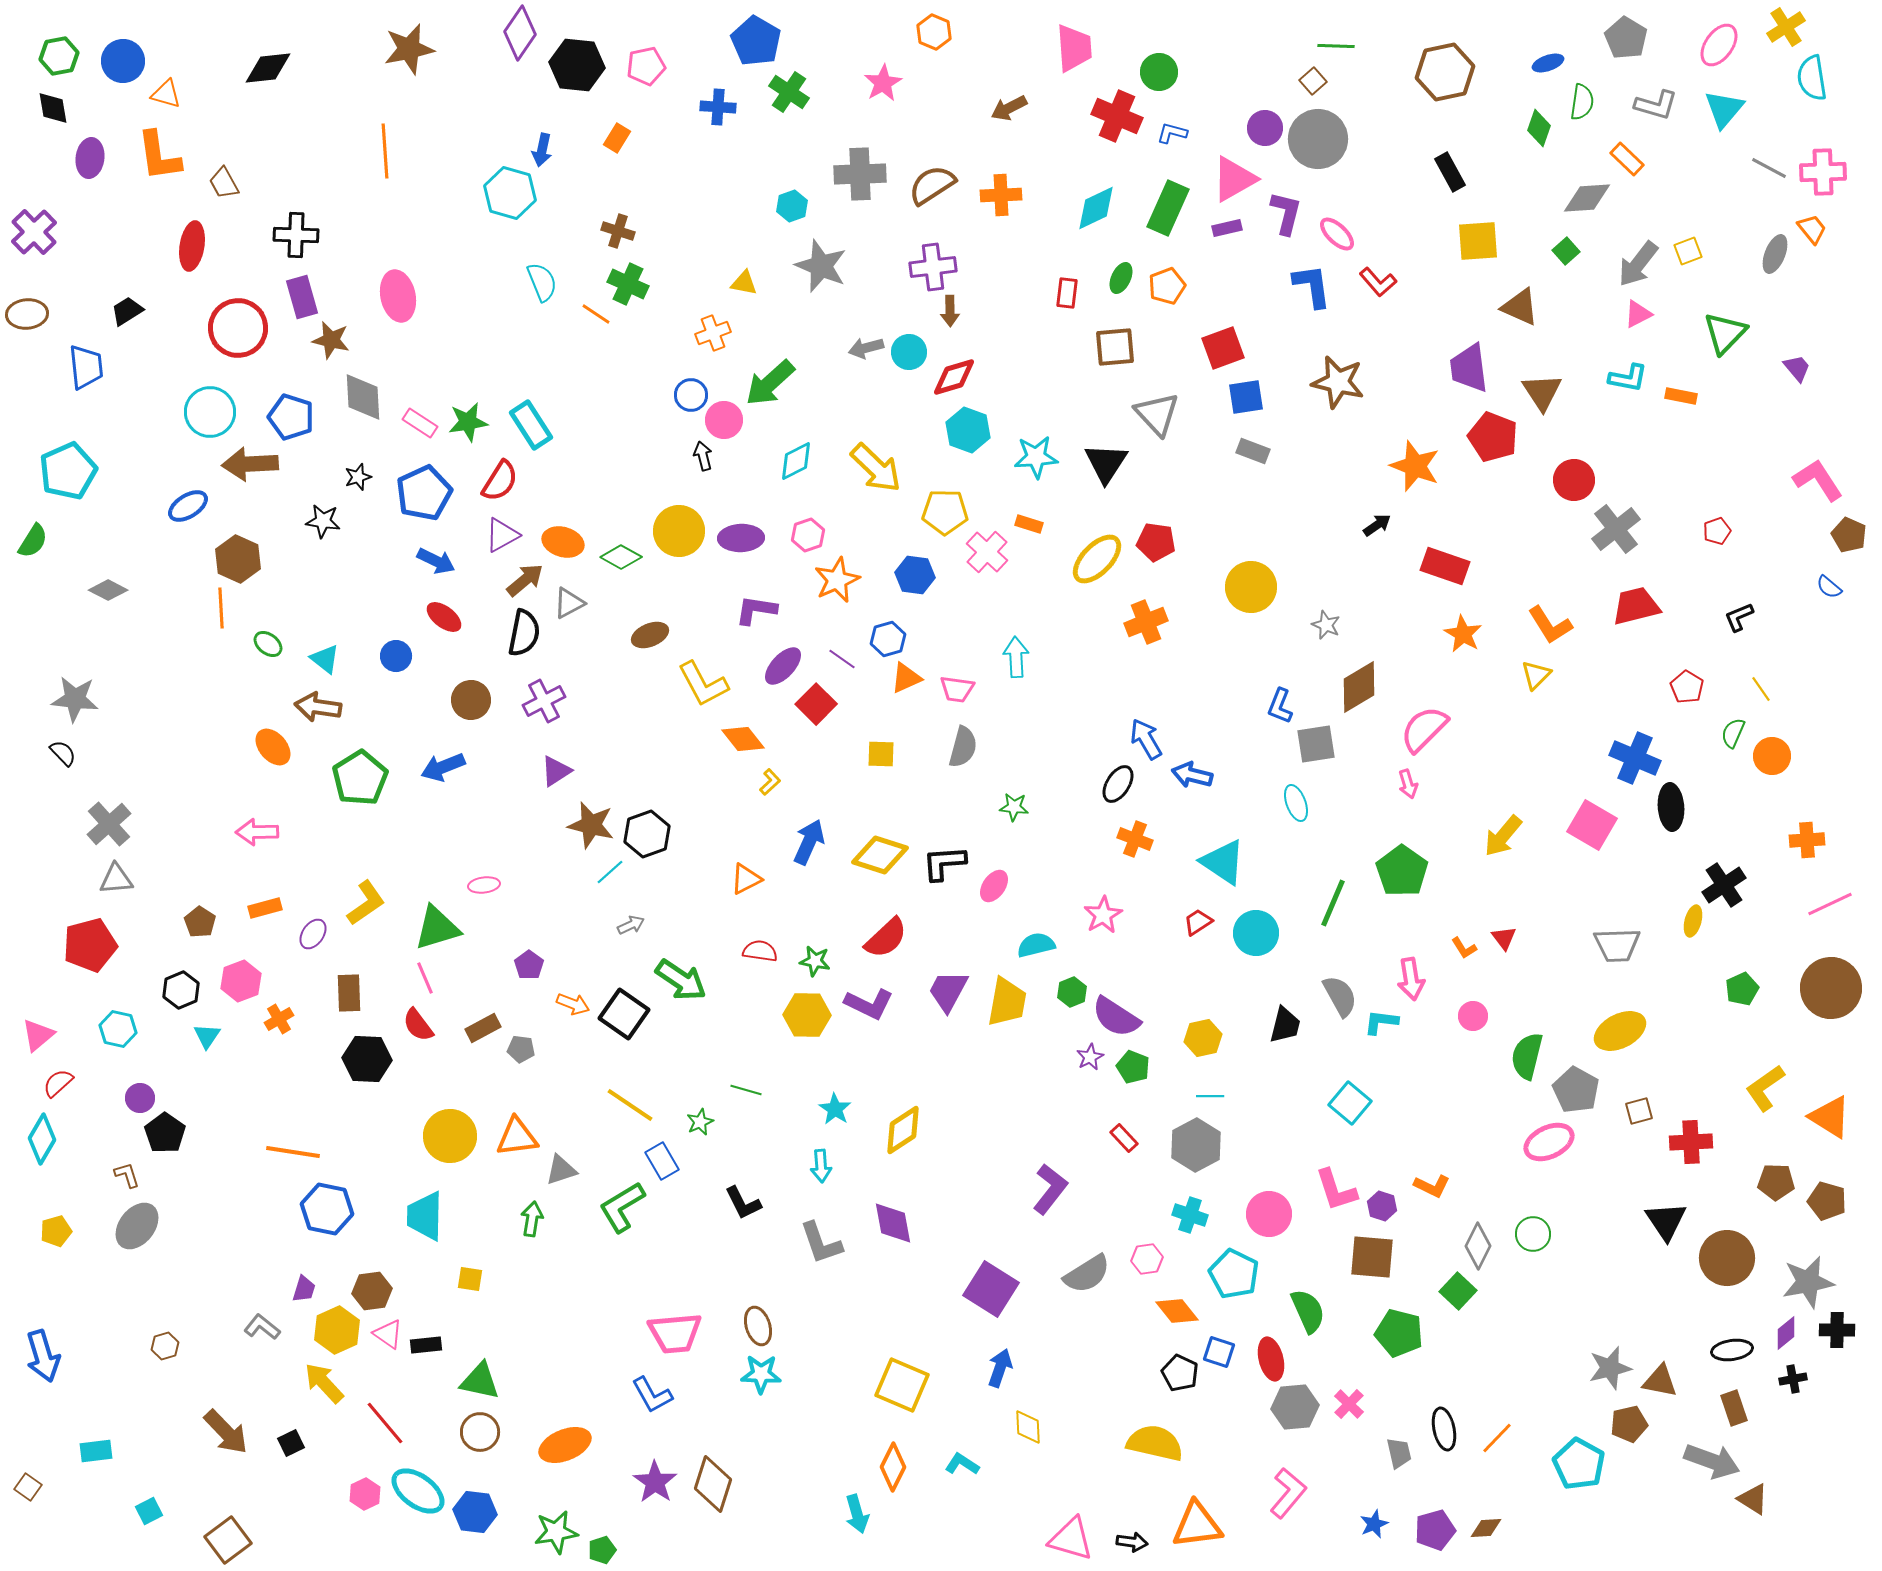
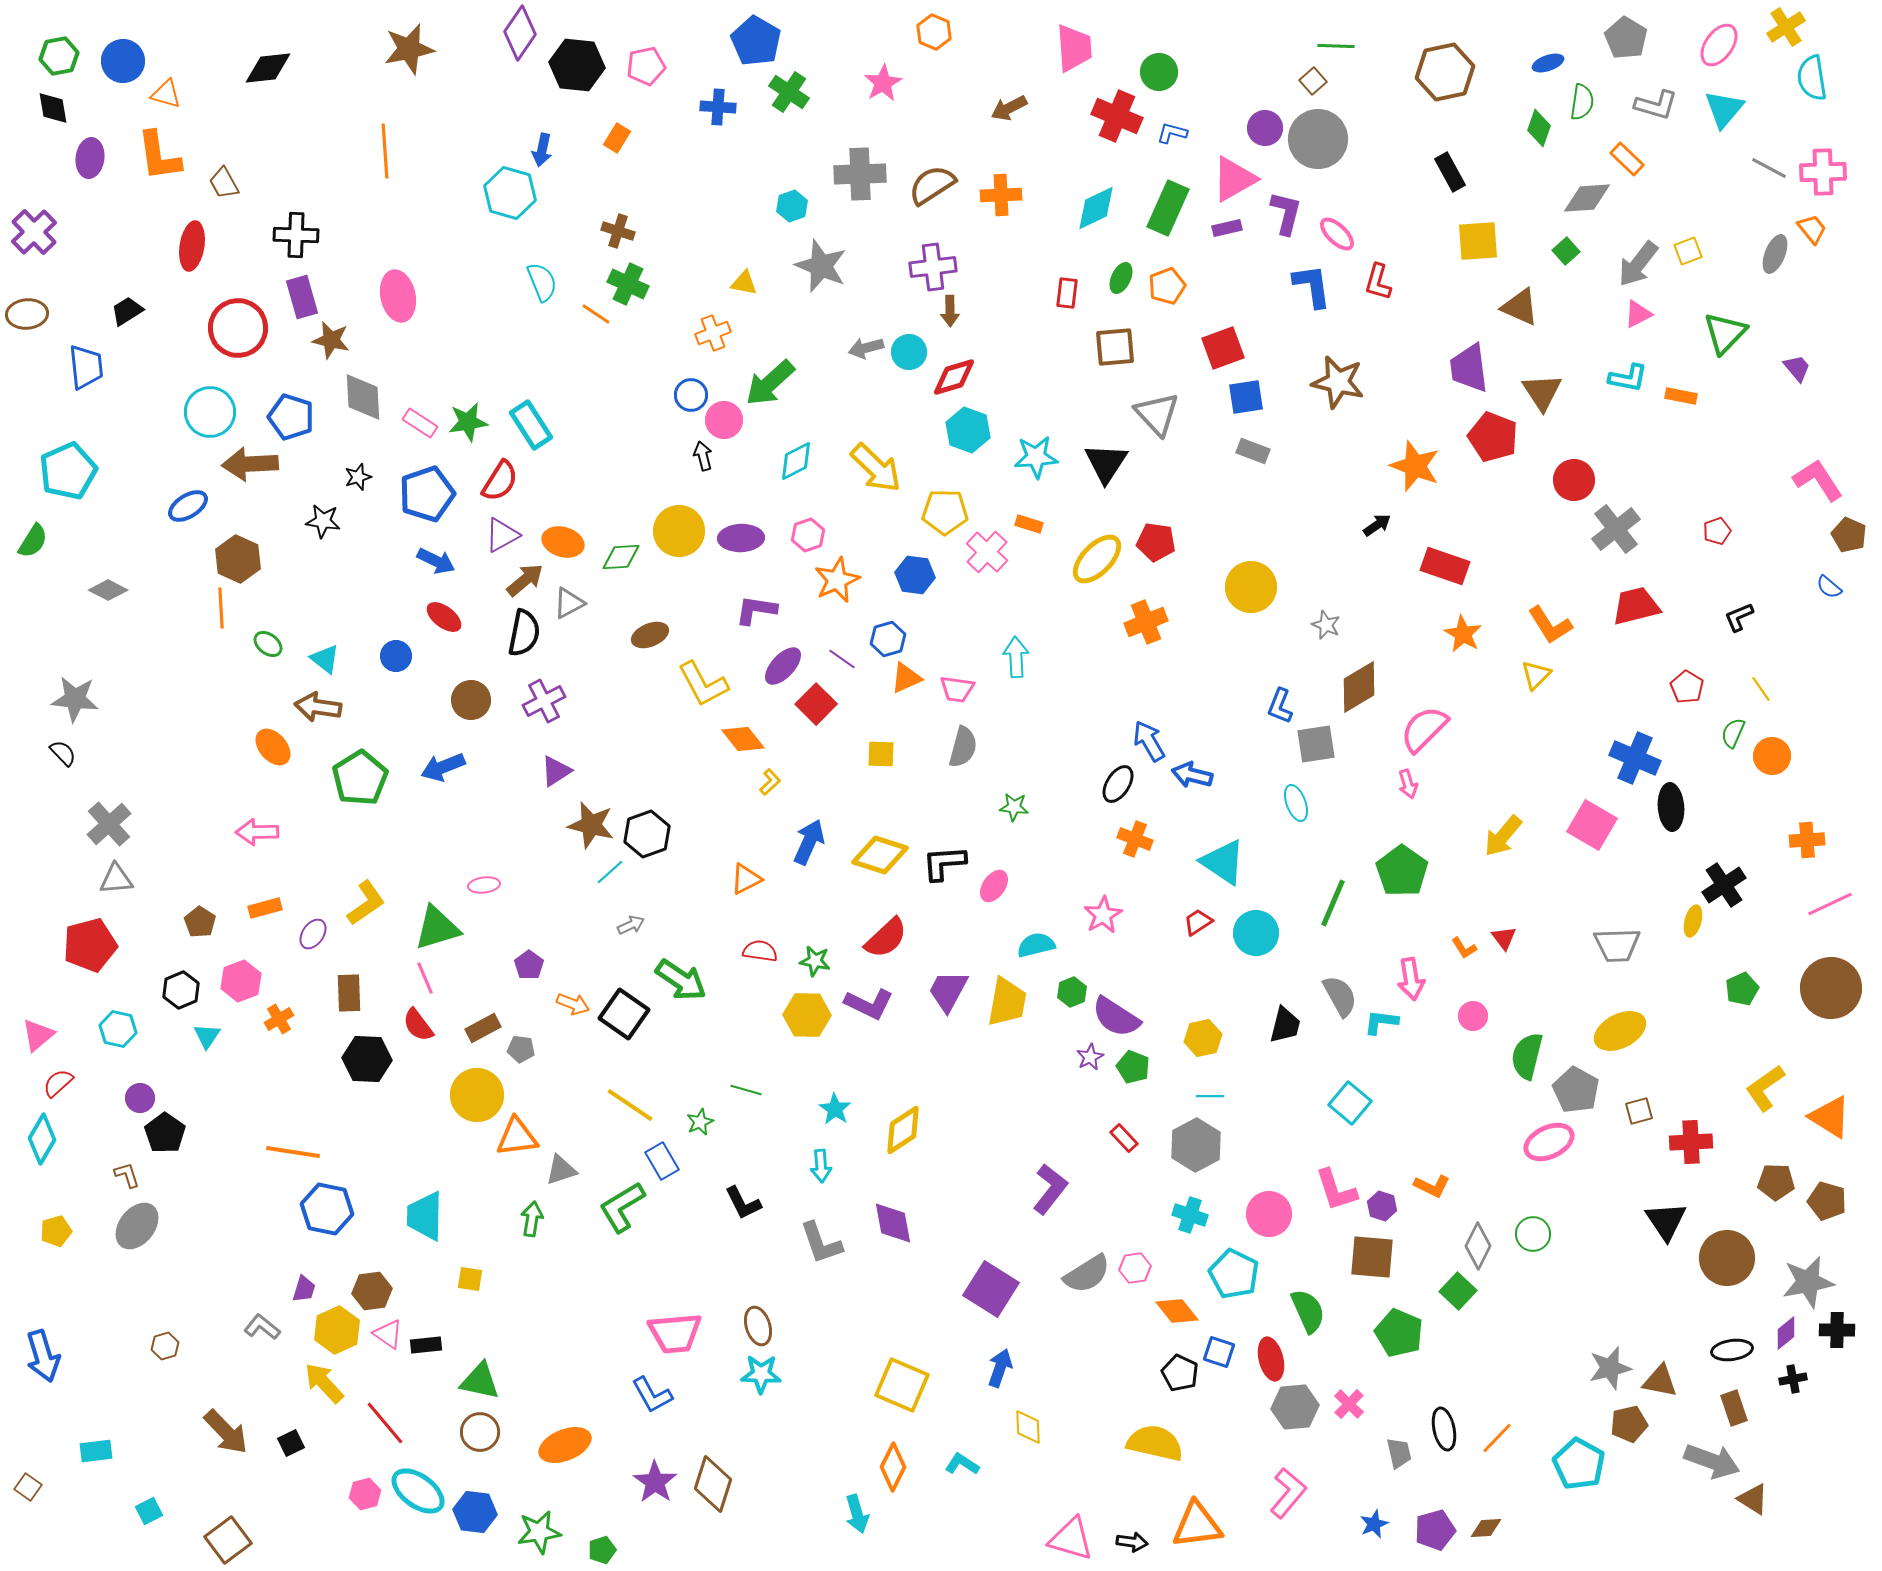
red L-shape at (1378, 282): rotated 57 degrees clockwise
blue pentagon at (424, 493): moved 3 px right, 1 px down; rotated 6 degrees clockwise
green diamond at (621, 557): rotated 33 degrees counterclockwise
blue arrow at (1146, 739): moved 3 px right, 2 px down
yellow circle at (450, 1136): moved 27 px right, 41 px up
pink hexagon at (1147, 1259): moved 12 px left, 9 px down
green pentagon at (1399, 1333): rotated 9 degrees clockwise
pink hexagon at (365, 1494): rotated 12 degrees clockwise
green star at (556, 1532): moved 17 px left
